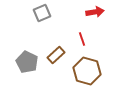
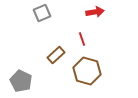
gray pentagon: moved 6 px left, 19 px down
